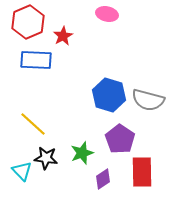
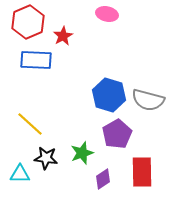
yellow line: moved 3 px left
purple pentagon: moved 3 px left, 5 px up; rotated 8 degrees clockwise
cyan triangle: moved 2 px left, 3 px down; rotated 45 degrees counterclockwise
